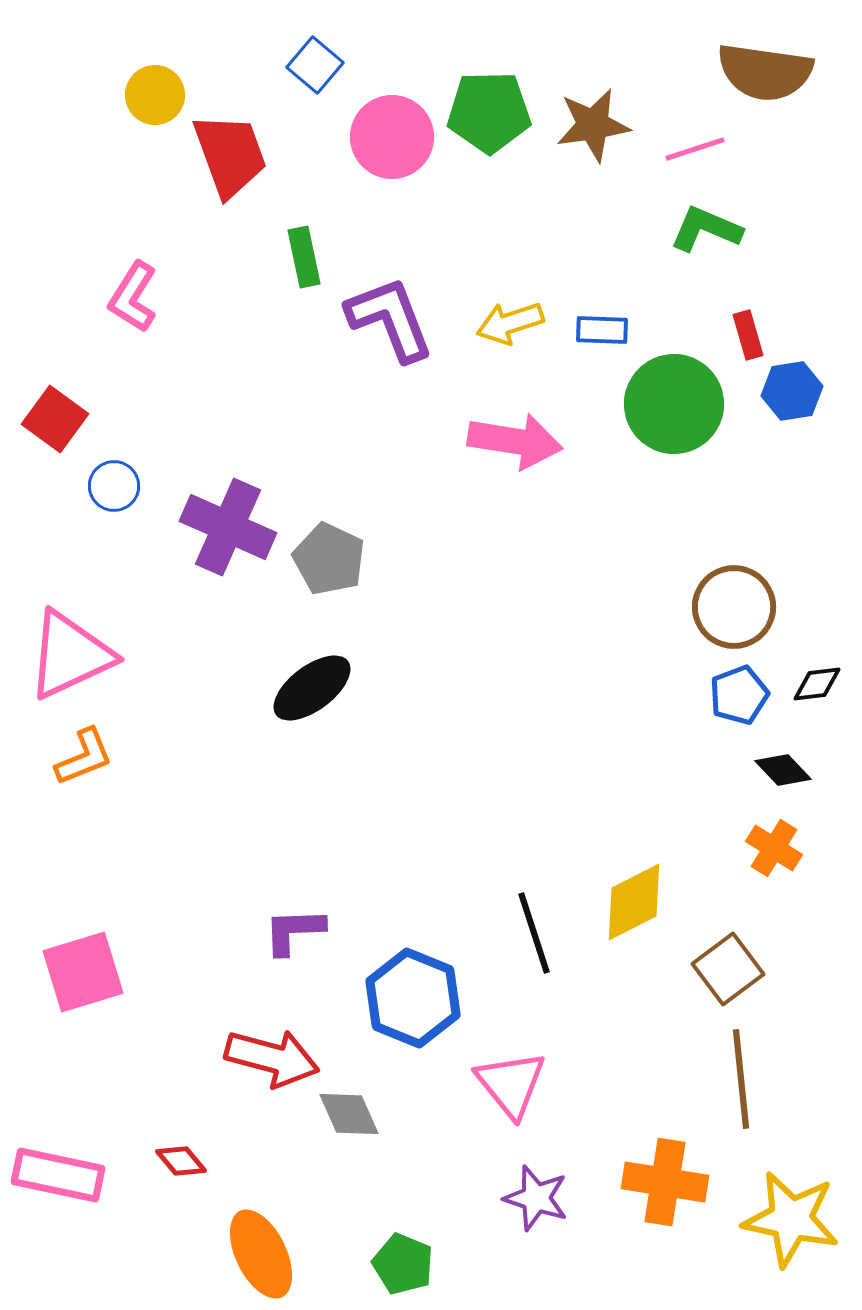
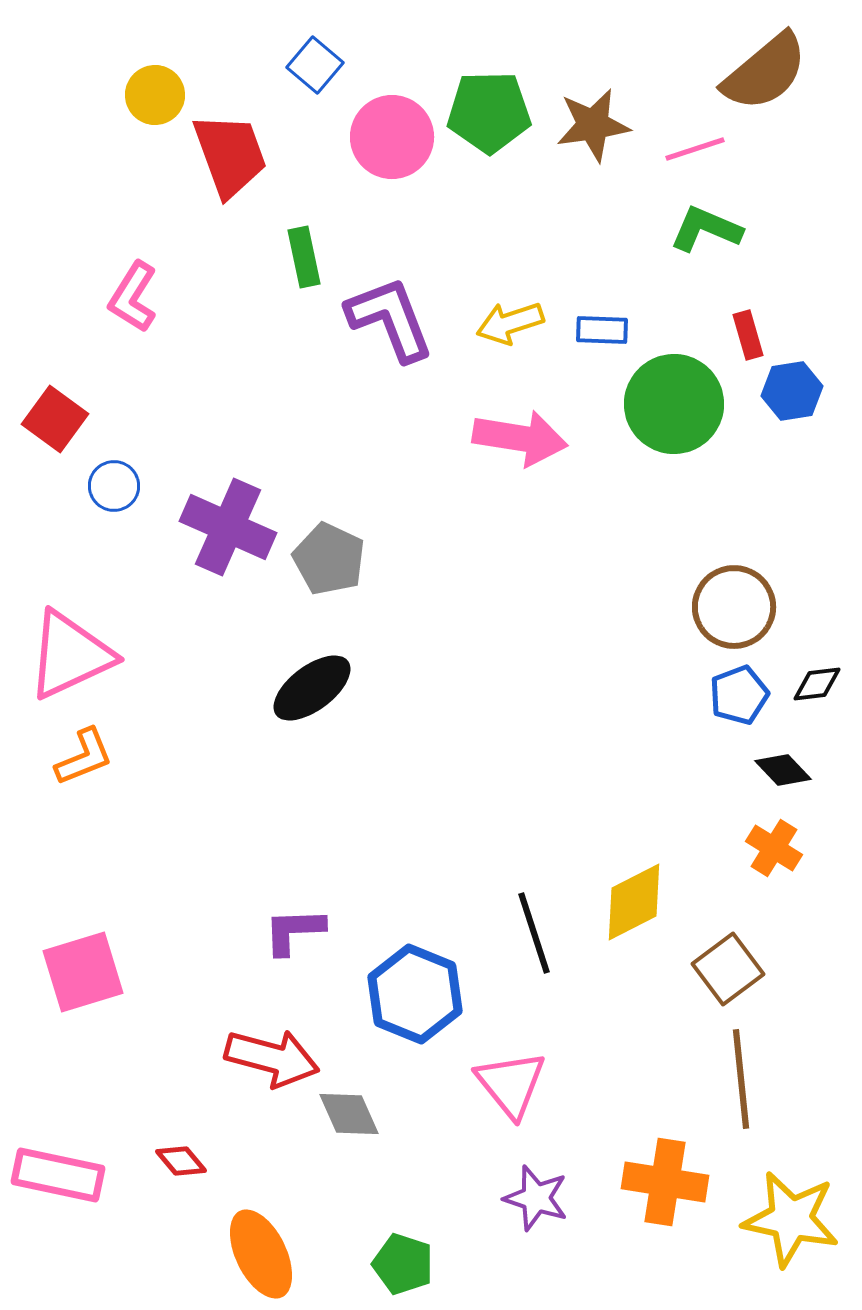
brown semicircle at (765, 72): rotated 48 degrees counterclockwise
pink arrow at (515, 441): moved 5 px right, 3 px up
blue hexagon at (413, 998): moved 2 px right, 4 px up
green pentagon at (403, 1264): rotated 4 degrees counterclockwise
